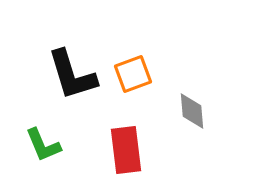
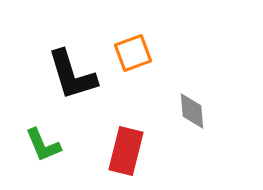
orange square: moved 21 px up
red rectangle: moved 1 px down; rotated 21 degrees clockwise
